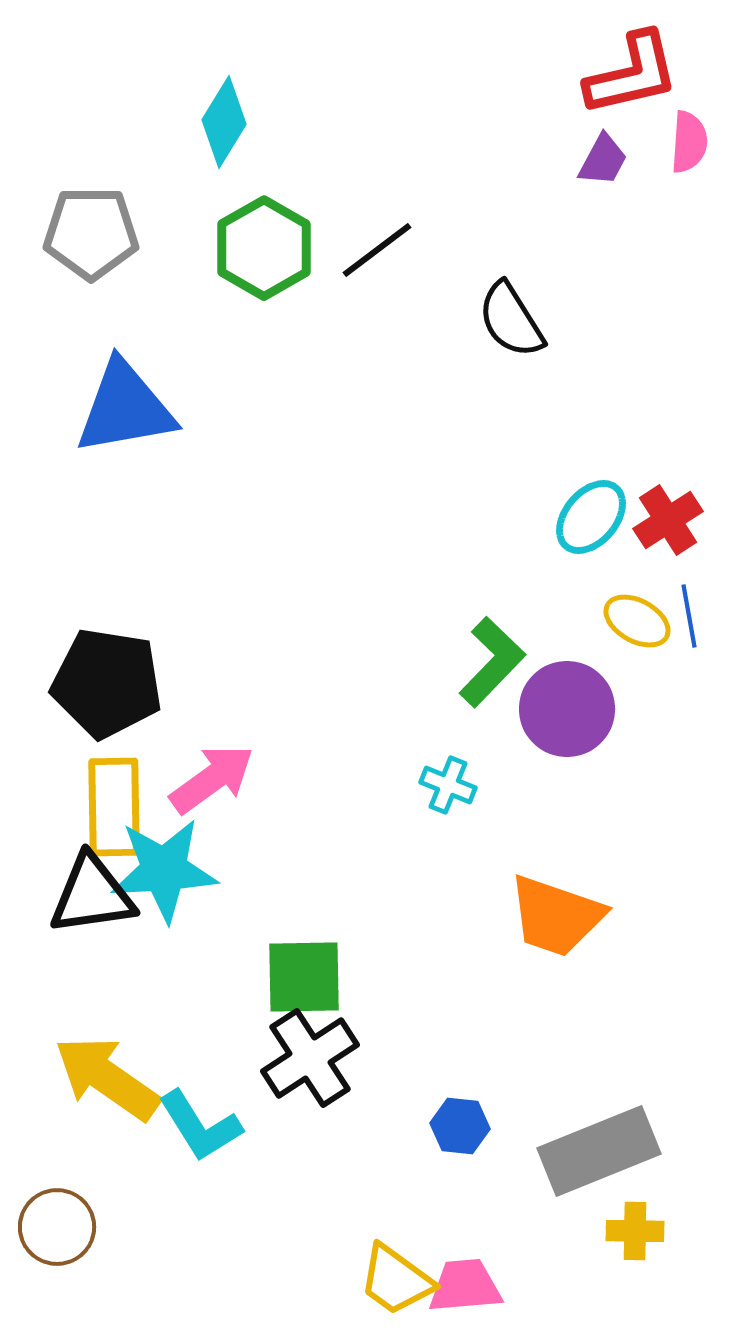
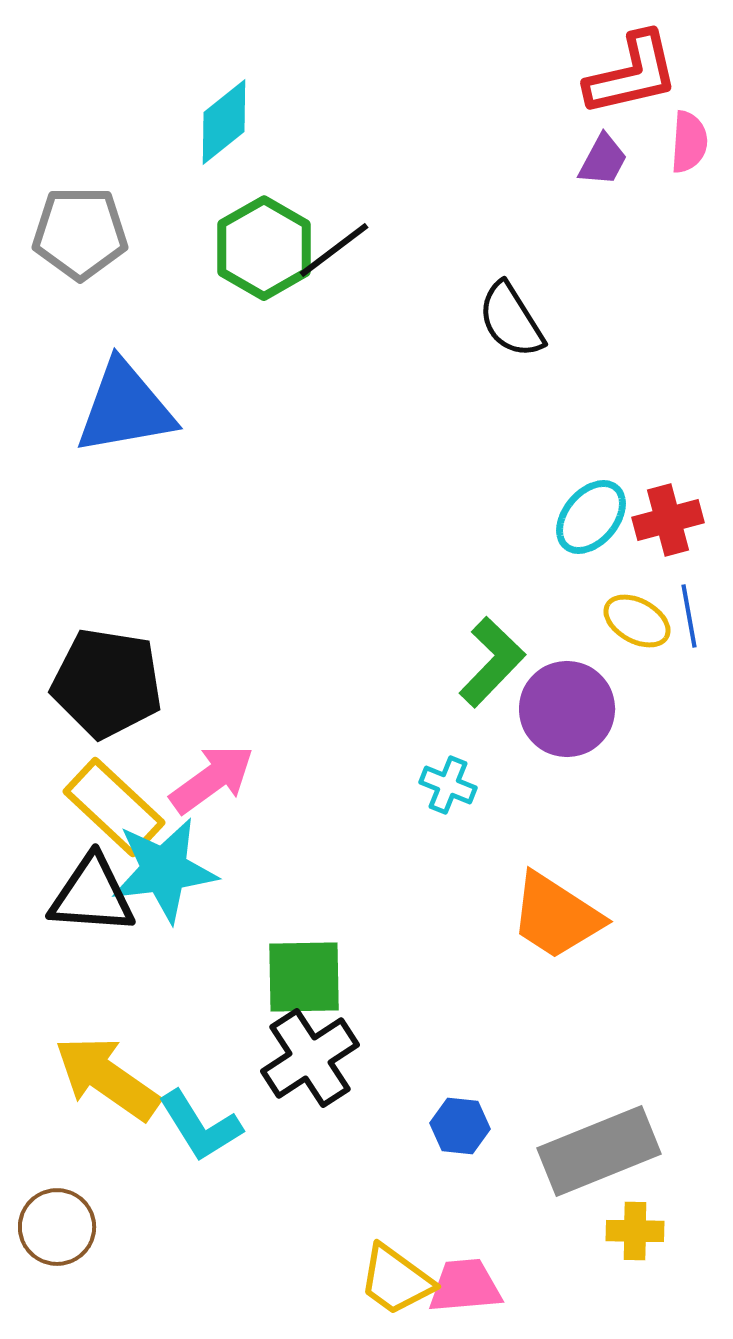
cyan diamond: rotated 20 degrees clockwise
gray pentagon: moved 11 px left
black line: moved 43 px left
red cross: rotated 18 degrees clockwise
yellow rectangle: rotated 46 degrees counterclockwise
cyan star: rotated 4 degrees counterclockwise
black triangle: rotated 12 degrees clockwise
orange trapezoid: rotated 14 degrees clockwise
